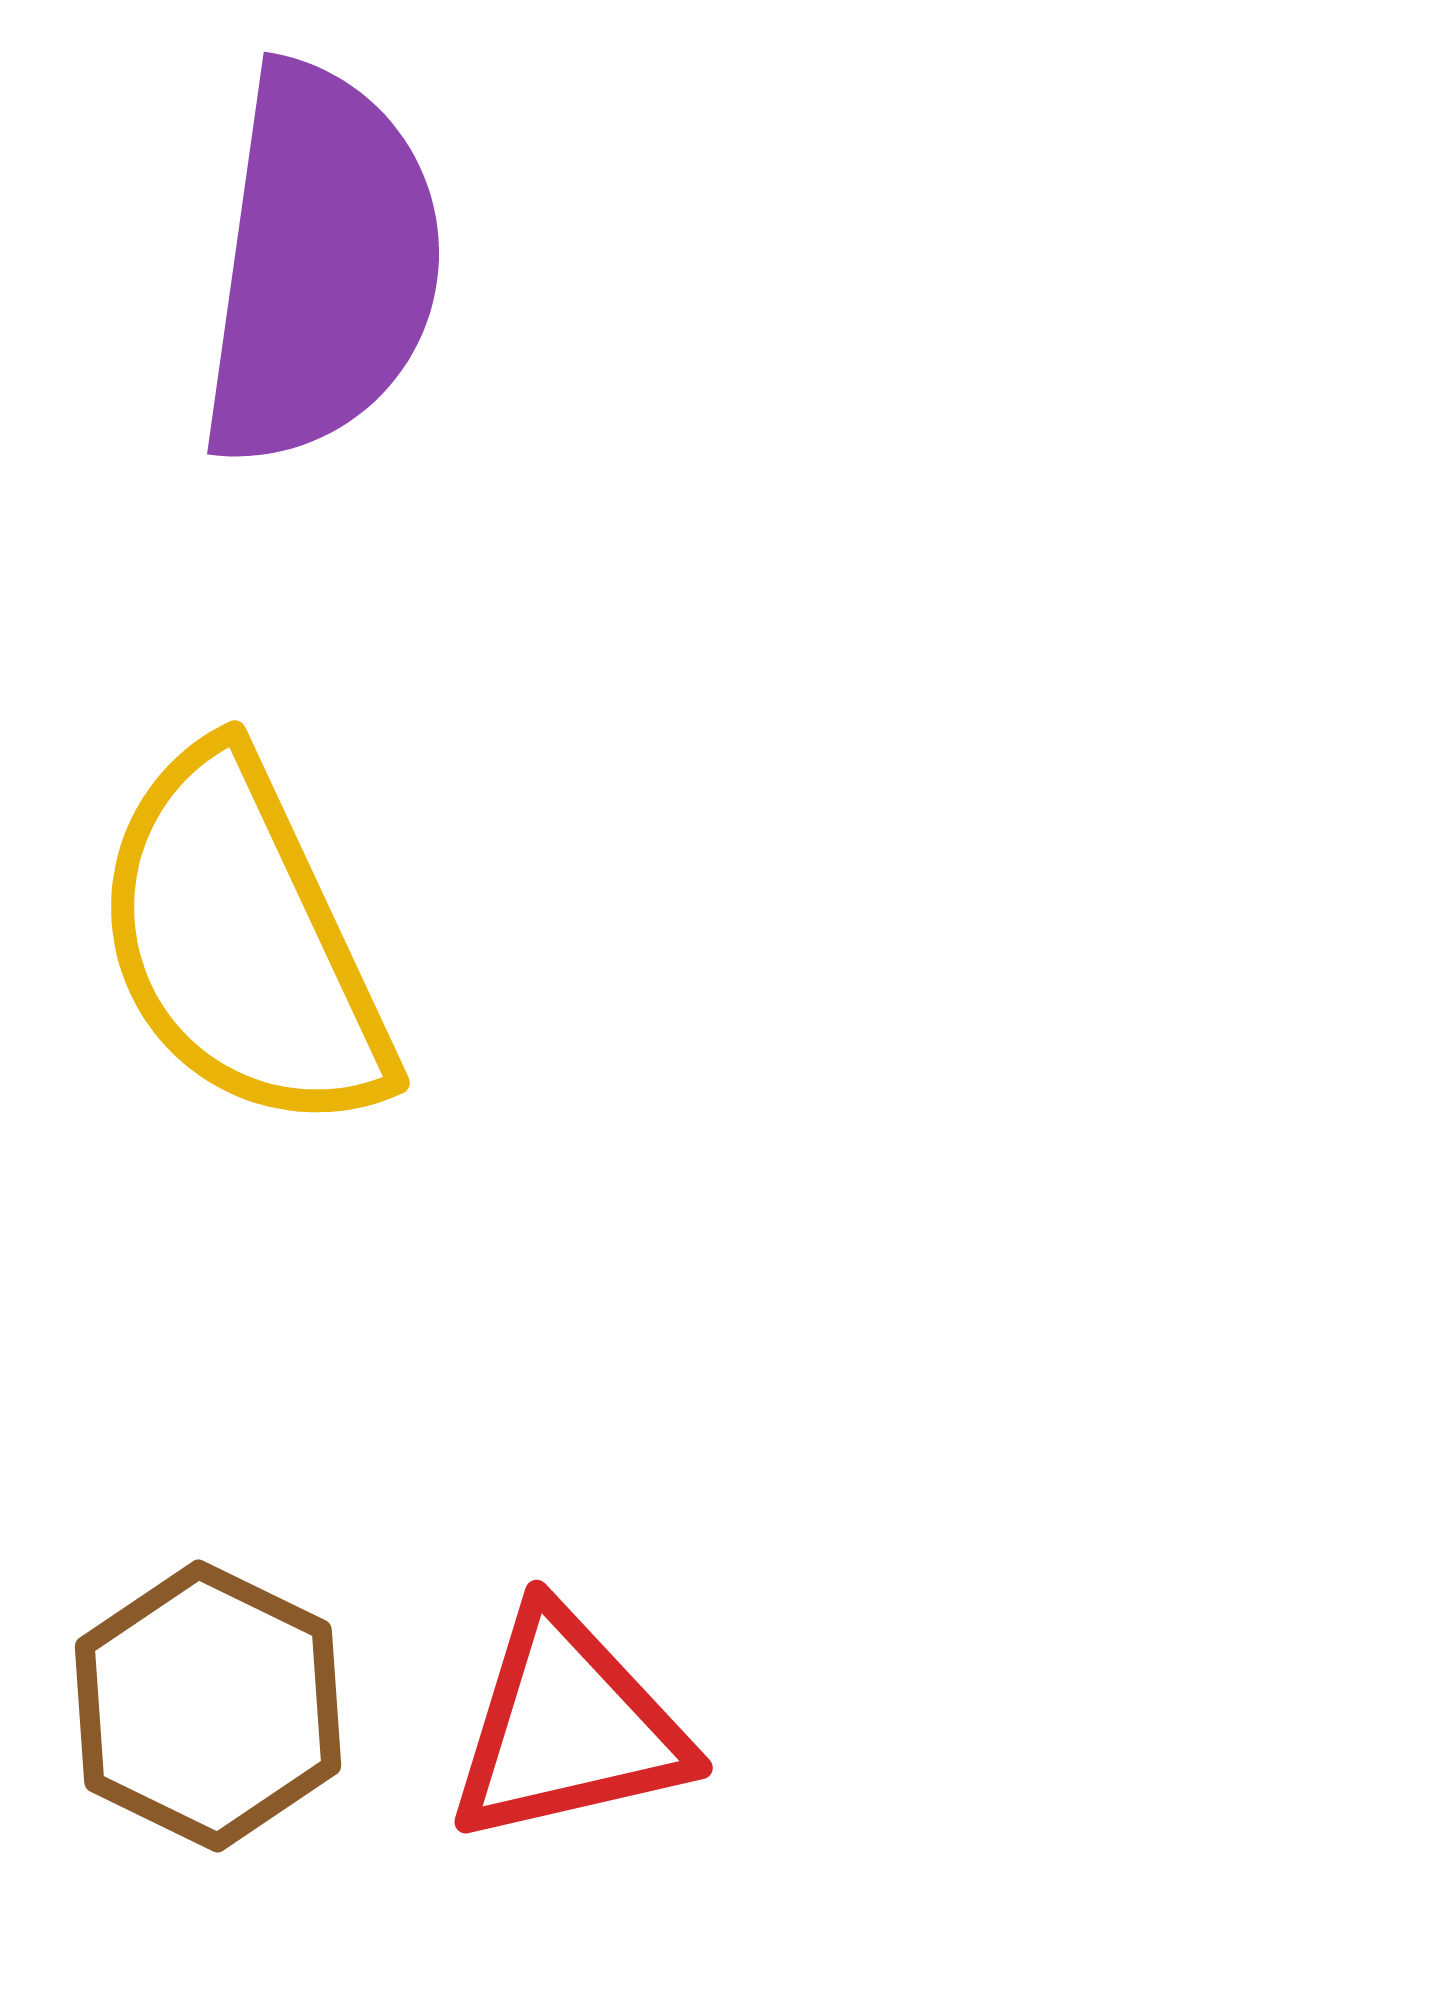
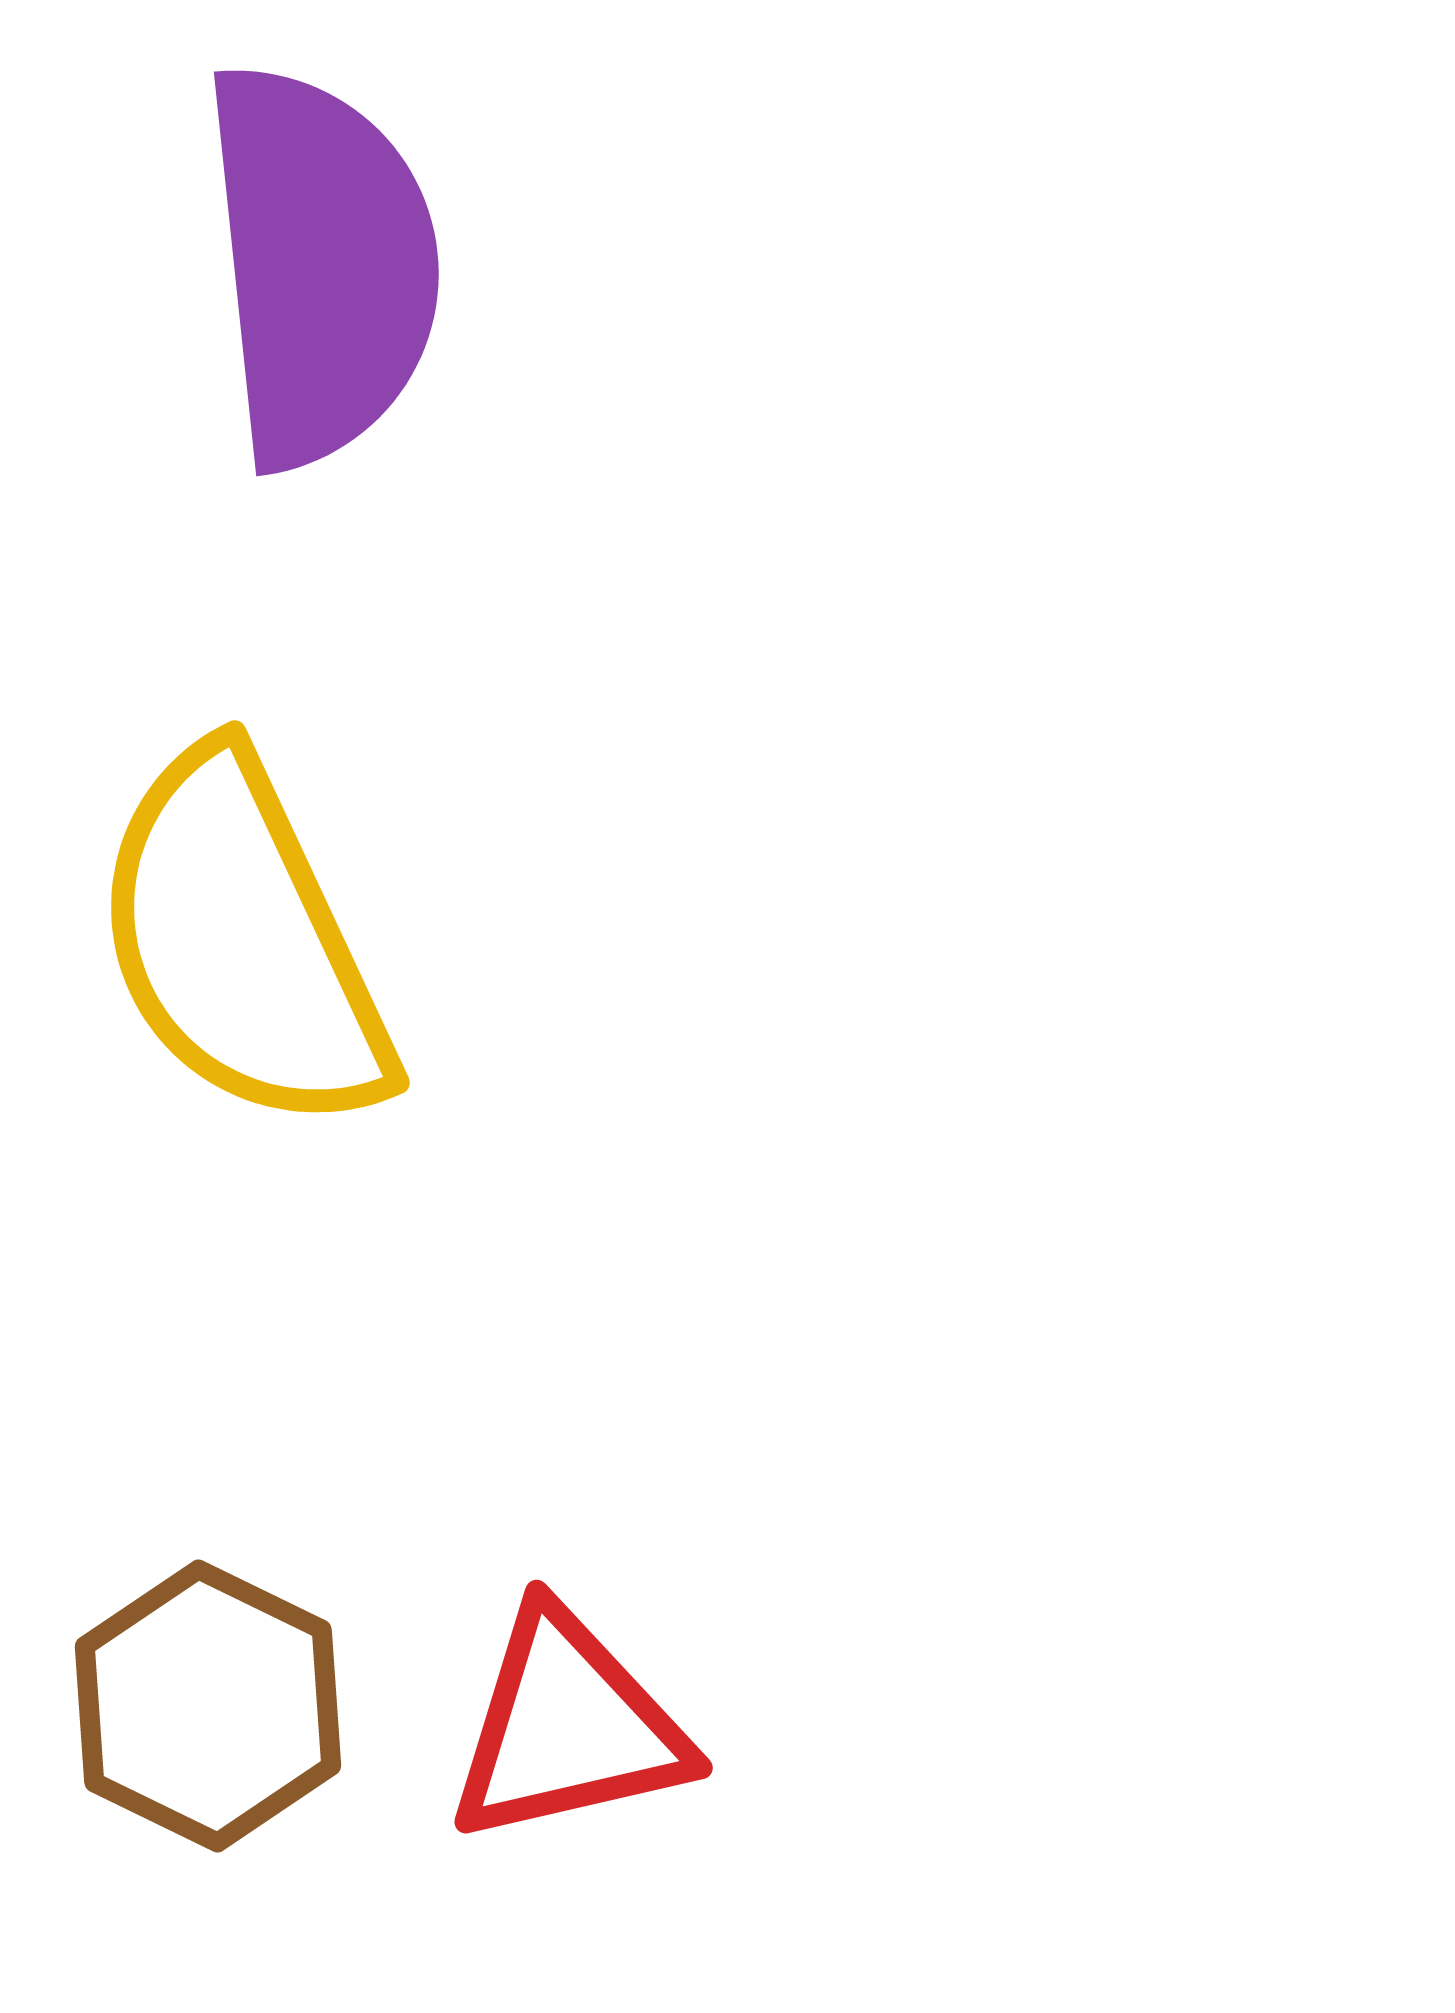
purple semicircle: rotated 14 degrees counterclockwise
